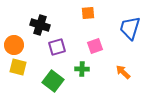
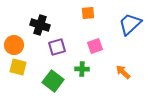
blue trapezoid: moved 4 px up; rotated 30 degrees clockwise
